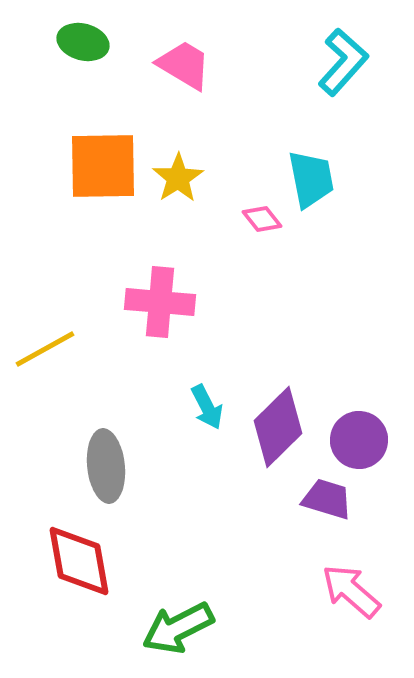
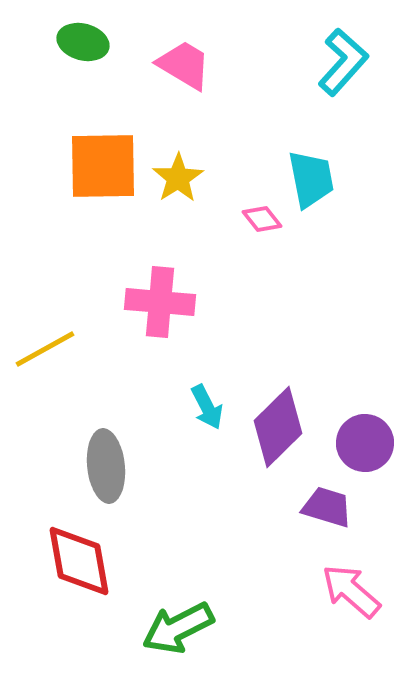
purple circle: moved 6 px right, 3 px down
purple trapezoid: moved 8 px down
